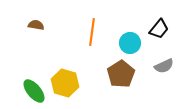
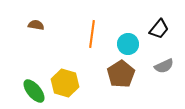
orange line: moved 2 px down
cyan circle: moved 2 px left, 1 px down
